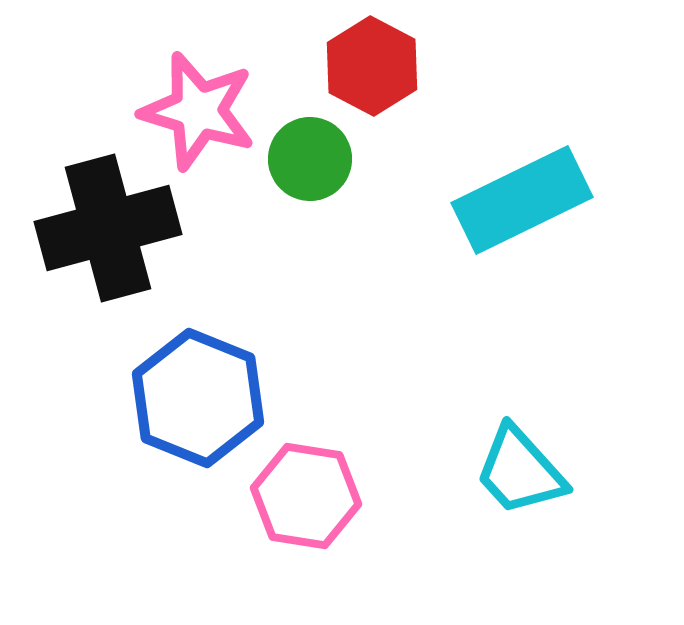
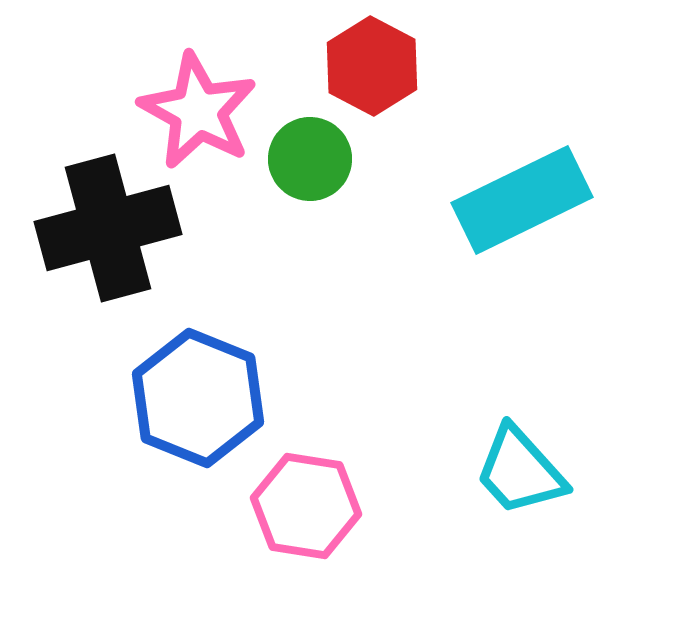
pink star: rotated 12 degrees clockwise
pink hexagon: moved 10 px down
